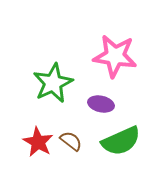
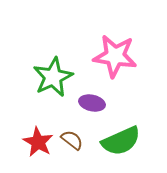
green star: moved 6 px up
purple ellipse: moved 9 px left, 1 px up
brown semicircle: moved 1 px right, 1 px up
